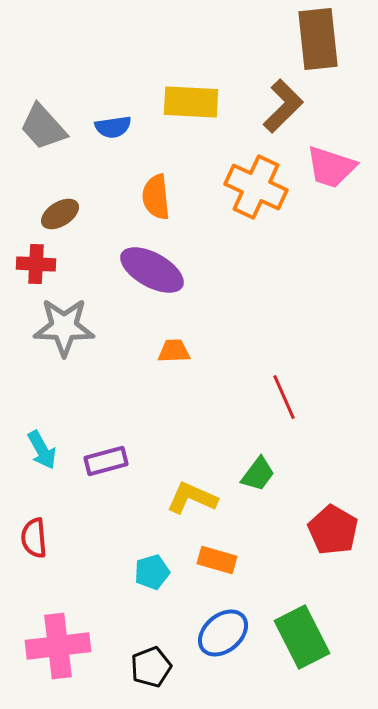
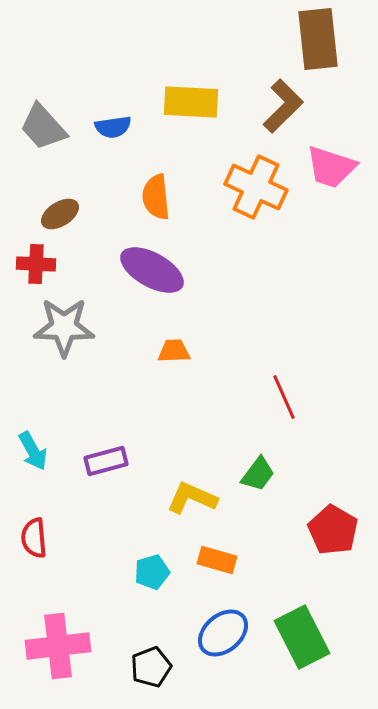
cyan arrow: moved 9 px left, 1 px down
